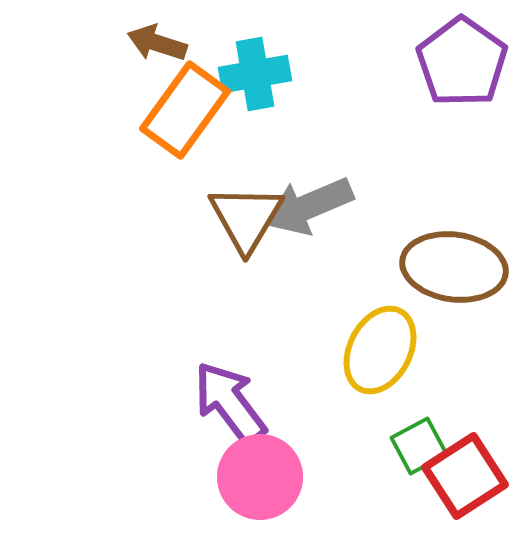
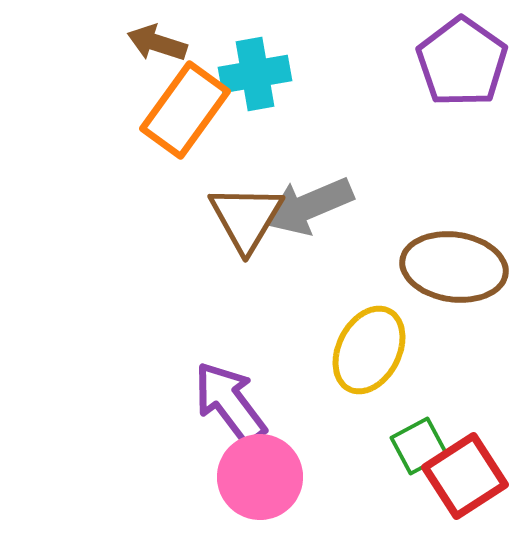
yellow ellipse: moved 11 px left
